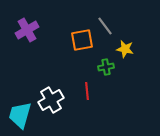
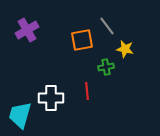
gray line: moved 2 px right
white cross: moved 2 px up; rotated 30 degrees clockwise
